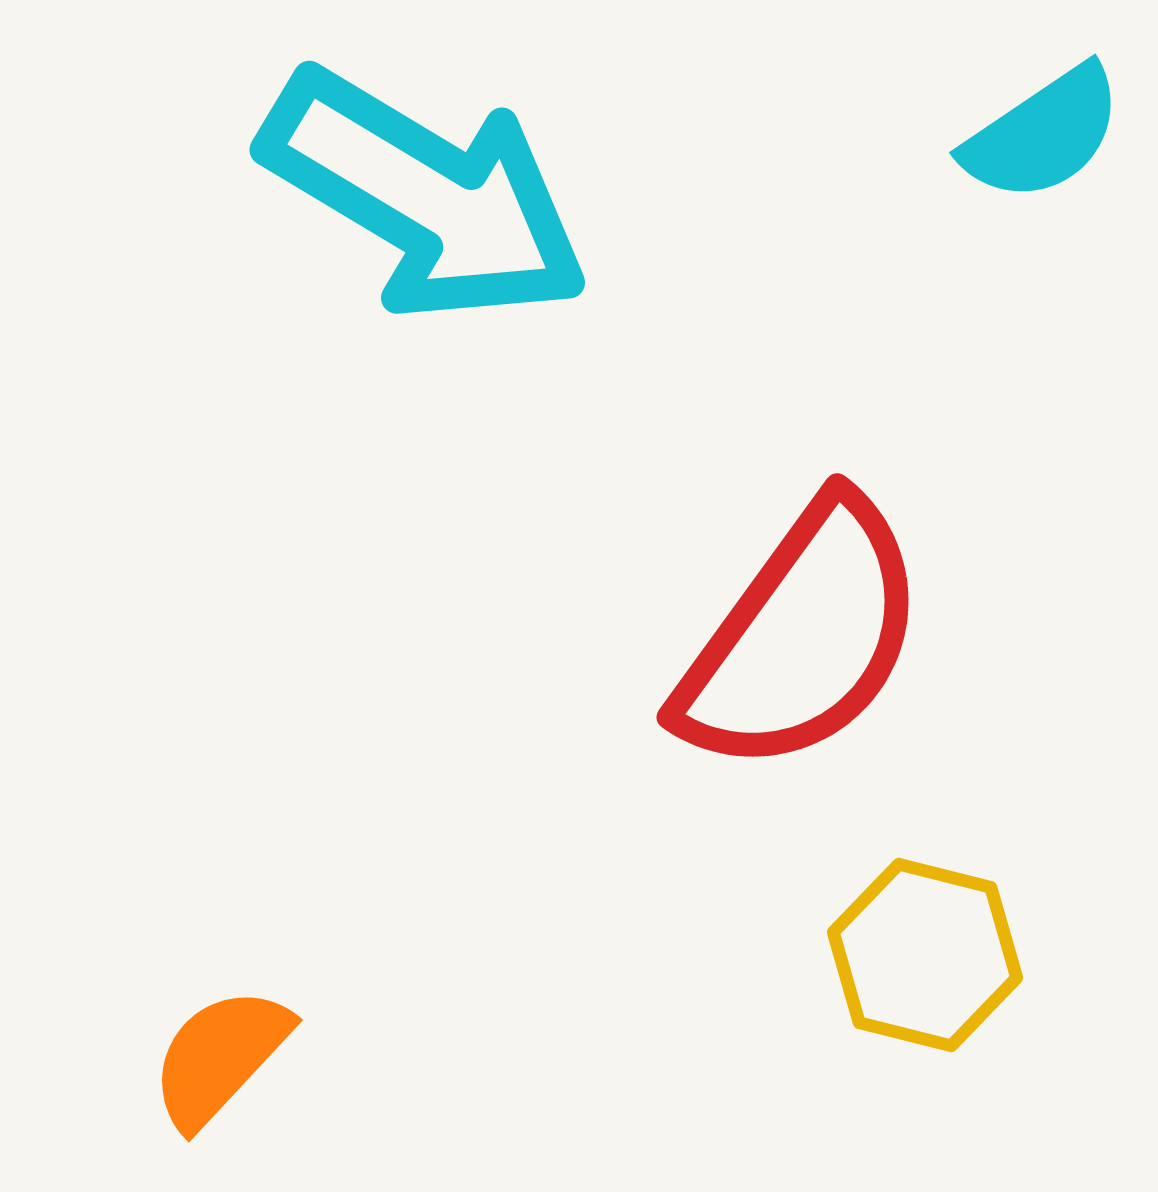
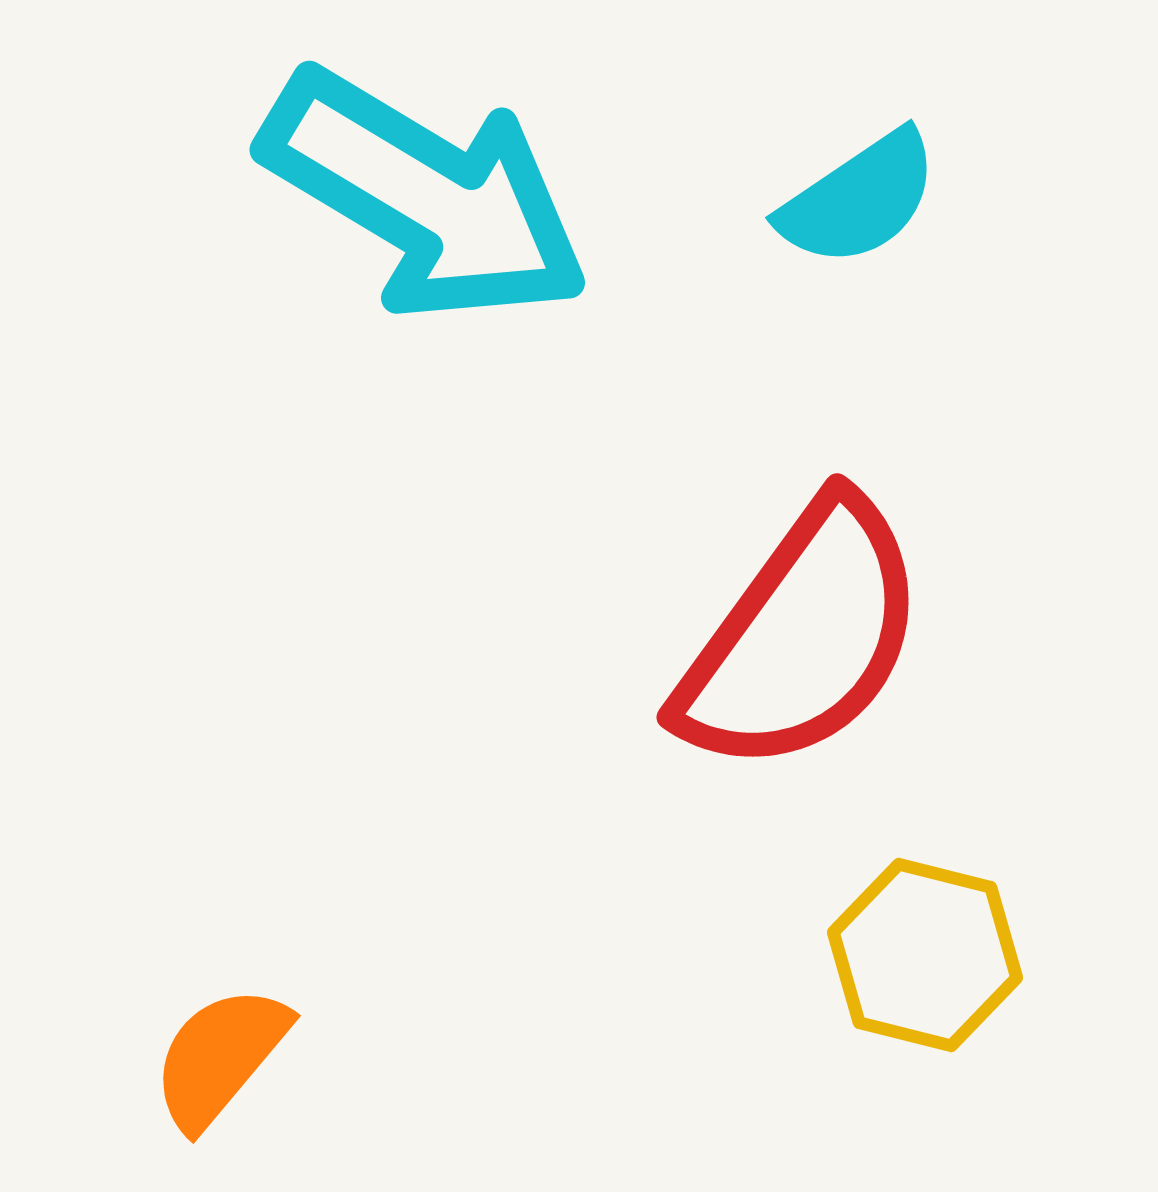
cyan semicircle: moved 184 px left, 65 px down
orange semicircle: rotated 3 degrees counterclockwise
